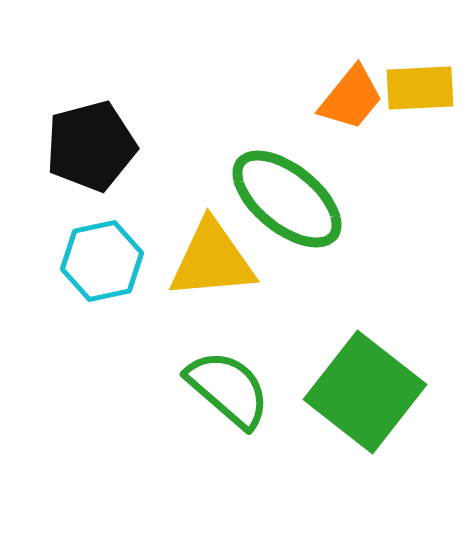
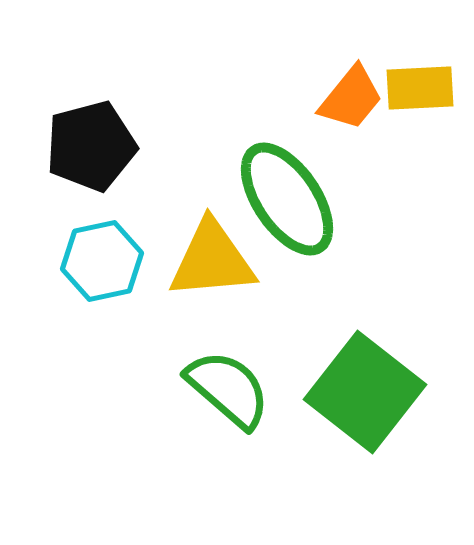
green ellipse: rotated 17 degrees clockwise
